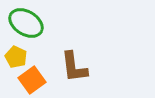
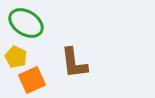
brown L-shape: moved 4 px up
orange square: rotated 12 degrees clockwise
